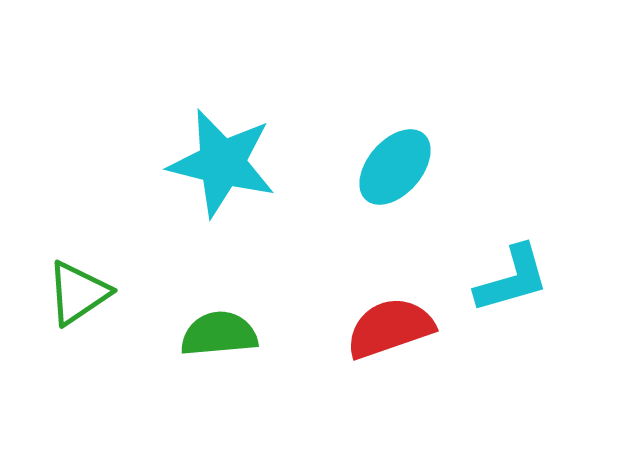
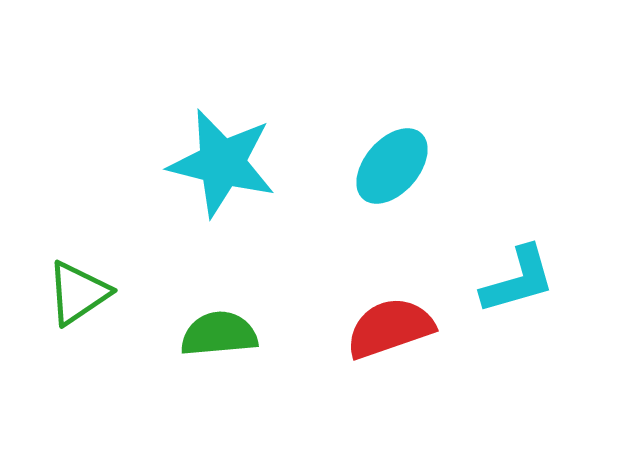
cyan ellipse: moved 3 px left, 1 px up
cyan L-shape: moved 6 px right, 1 px down
